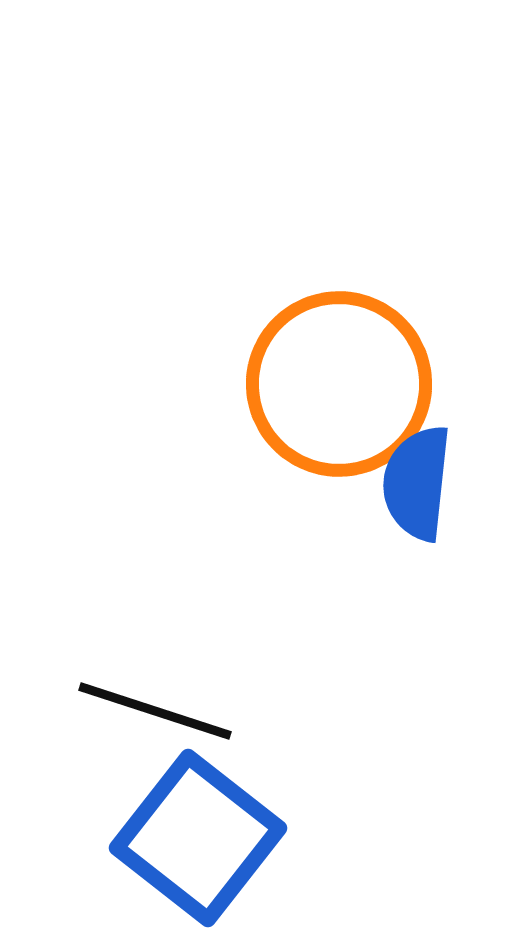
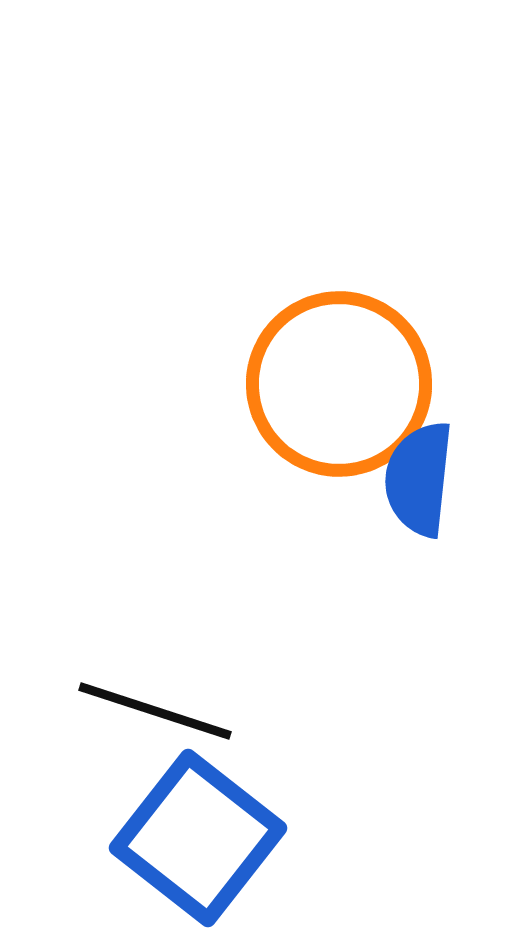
blue semicircle: moved 2 px right, 4 px up
